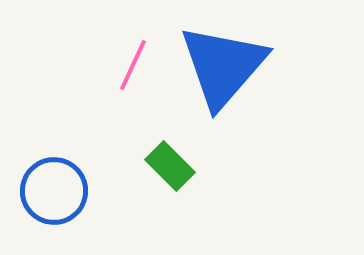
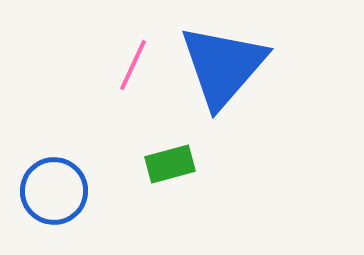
green rectangle: moved 2 px up; rotated 60 degrees counterclockwise
